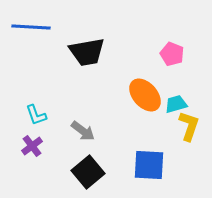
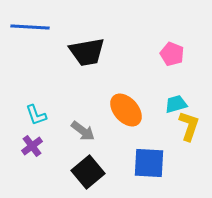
blue line: moved 1 px left
orange ellipse: moved 19 px left, 15 px down
blue square: moved 2 px up
